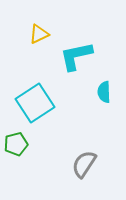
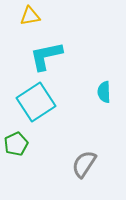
yellow triangle: moved 9 px left, 18 px up; rotated 15 degrees clockwise
cyan L-shape: moved 30 px left
cyan square: moved 1 px right, 1 px up
green pentagon: rotated 10 degrees counterclockwise
